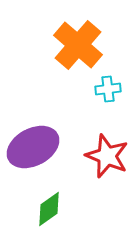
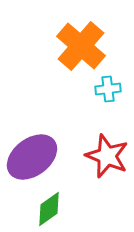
orange cross: moved 3 px right, 1 px down
purple ellipse: moved 1 px left, 10 px down; rotated 9 degrees counterclockwise
